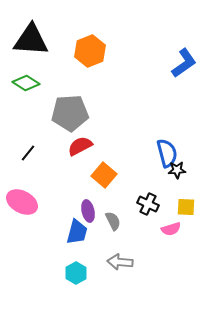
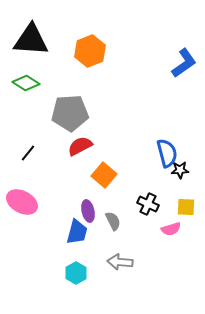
black star: moved 3 px right
